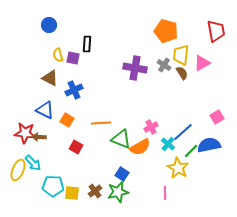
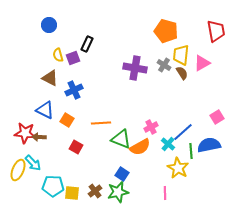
black rectangle: rotated 21 degrees clockwise
purple square: rotated 32 degrees counterclockwise
green line: rotated 49 degrees counterclockwise
